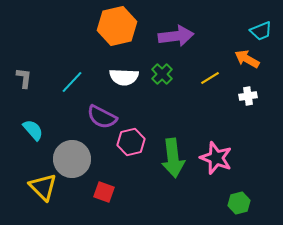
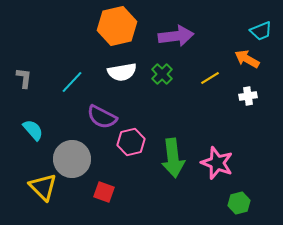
white semicircle: moved 2 px left, 5 px up; rotated 12 degrees counterclockwise
pink star: moved 1 px right, 5 px down
